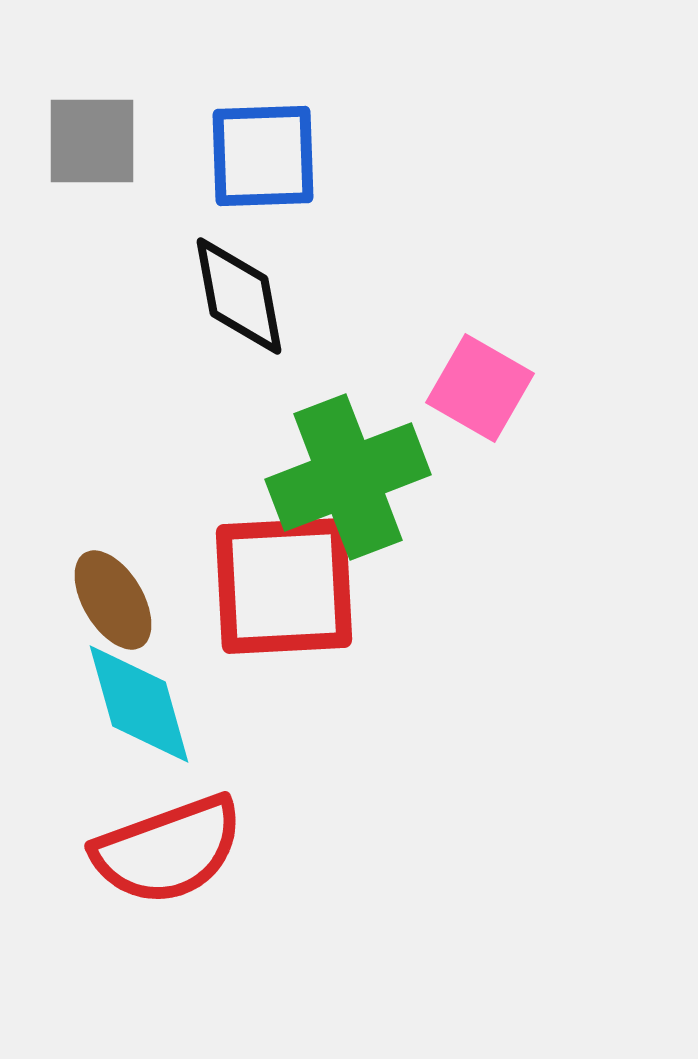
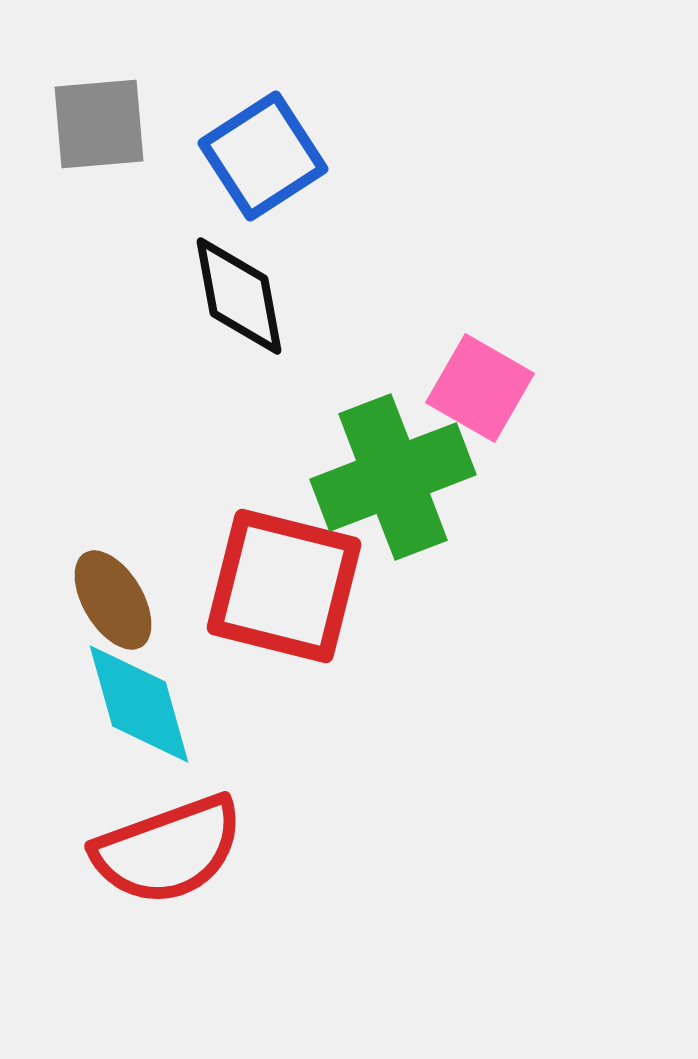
gray square: moved 7 px right, 17 px up; rotated 5 degrees counterclockwise
blue square: rotated 31 degrees counterclockwise
green cross: moved 45 px right
red square: rotated 17 degrees clockwise
